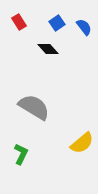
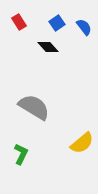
black diamond: moved 2 px up
